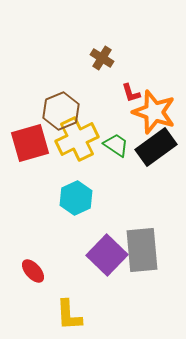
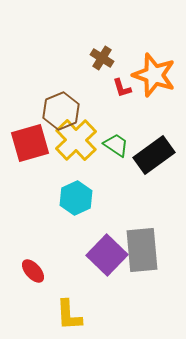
red L-shape: moved 9 px left, 5 px up
orange star: moved 37 px up
yellow cross: moved 1 px left, 1 px down; rotated 18 degrees counterclockwise
black rectangle: moved 2 px left, 8 px down
